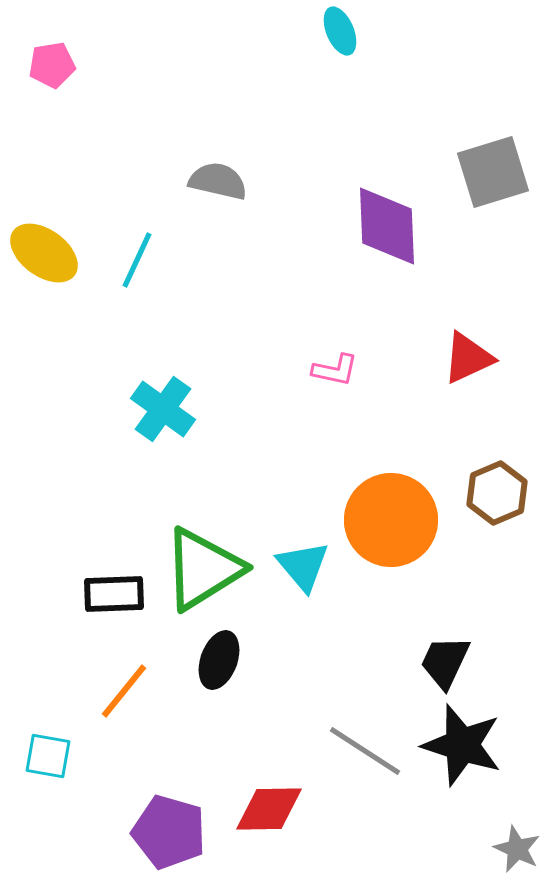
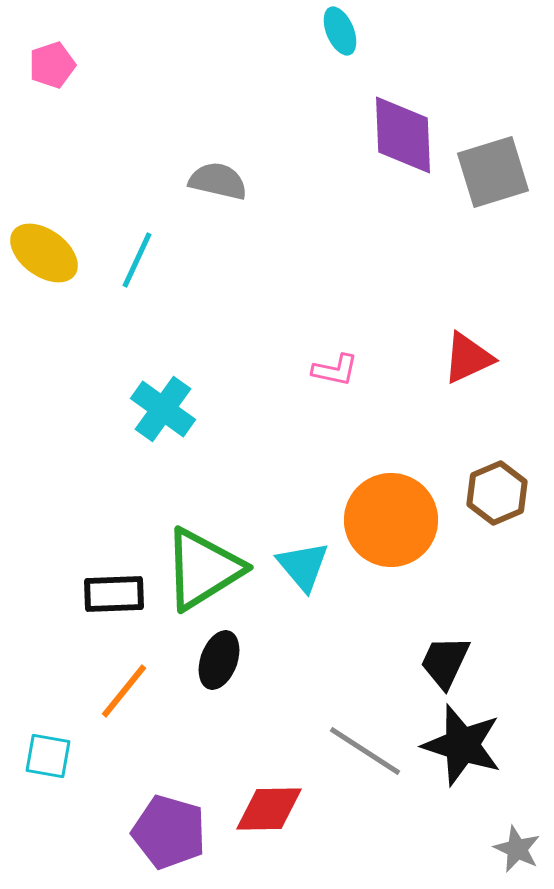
pink pentagon: rotated 9 degrees counterclockwise
purple diamond: moved 16 px right, 91 px up
